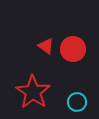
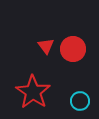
red triangle: rotated 18 degrees clockwise
cyan circle: moved 3 px right, 1 px up
